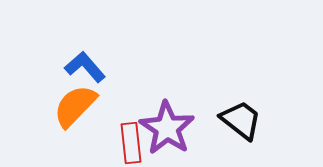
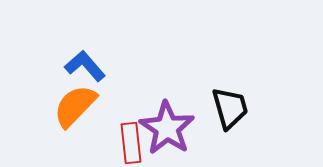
blue L-shape: moved 1 px up
black trapezoid: moved 11 px left, 12 px up; rotated 36 degrees clockwise
